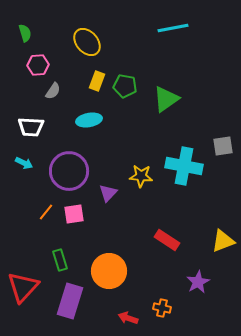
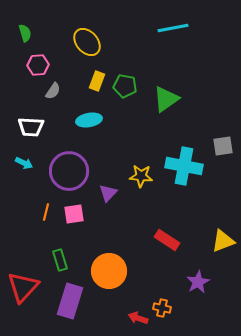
orange line: rotated 24 degrees counterclockwise
red arrow: moved 10 px right
